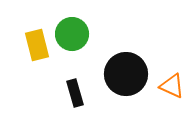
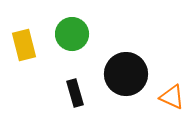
yellow rectangle: moved 13 px left
orange triangle: moved 11 px down
